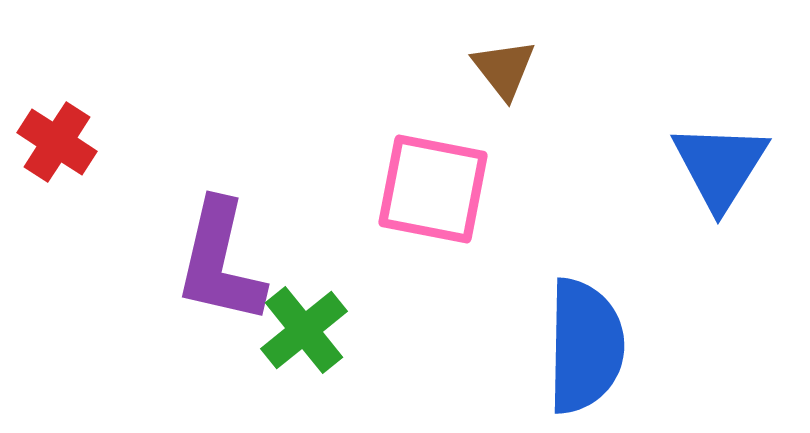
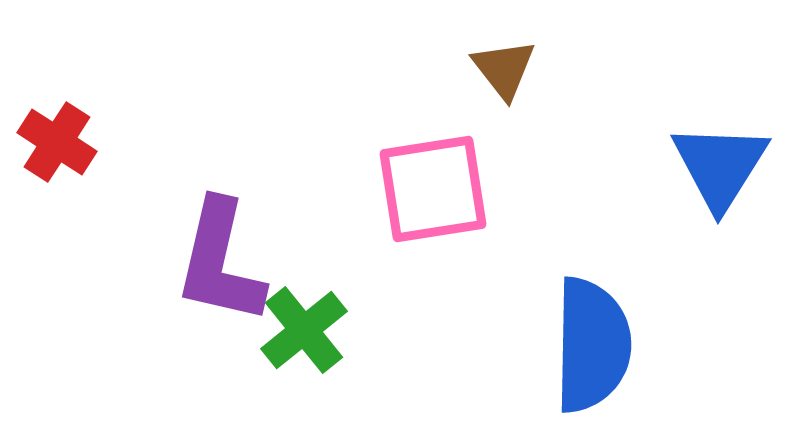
pink square: rotated 20 degrees counterclockwise
blue semicircle: moved 7 px right, 1 px up
